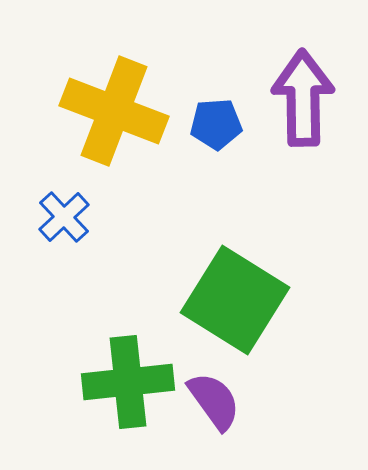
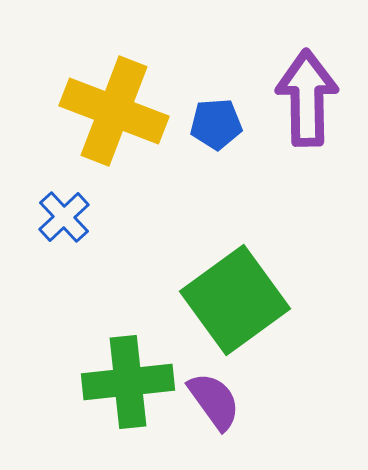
purple arrow: moved 4 px right
green square: rotated 22 degrees clockwise
